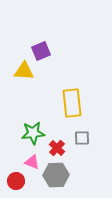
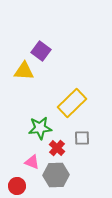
purple square: rotated 30 degrees counterclockwise
yellow rectangle: rotated 52 degrees clockwise
green star: moved 7 px right, 5 px up
red circle: moved 1 px right, 5 px down
